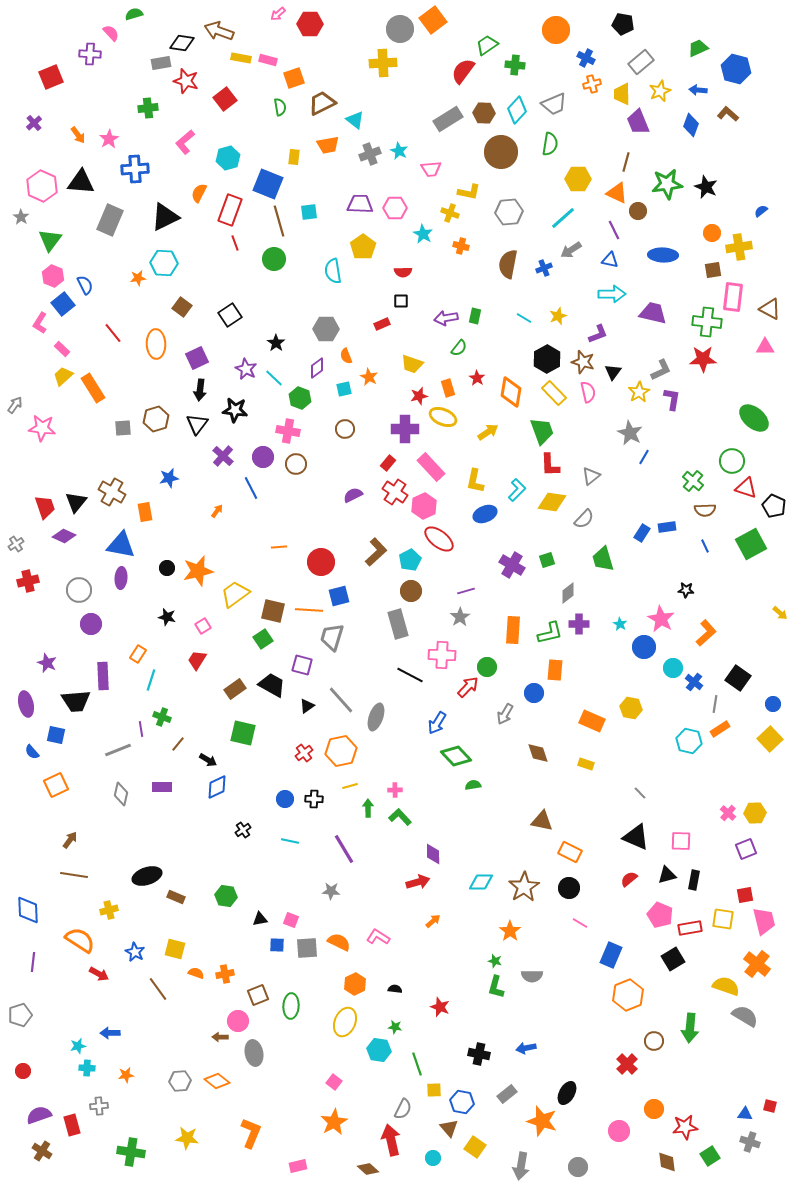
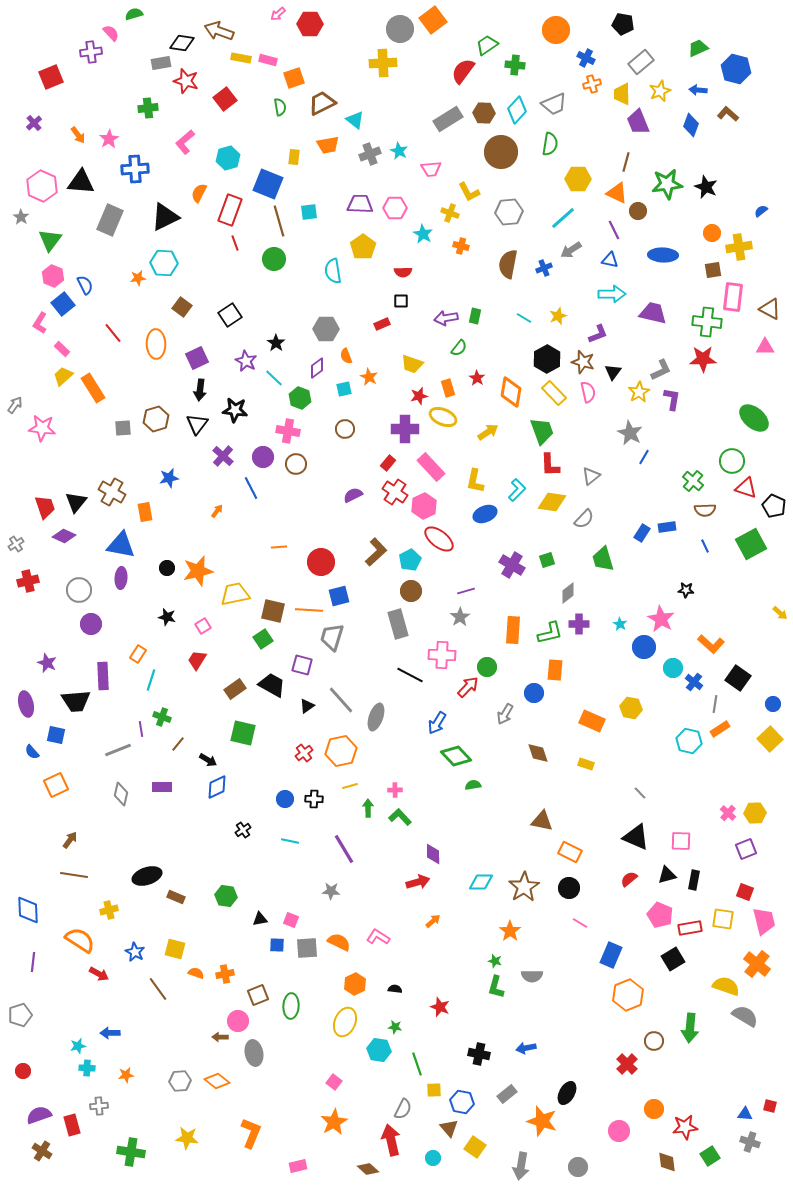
purple cross at (90, 54): moved 1 px right, 2 px up; rotated 10 degrees counterclockwise
yellow L-shape at (469, 192): rotated 50 degrees clockwise
purple star at (246, 369): moved 8 px up
yellow trapezoid at (235, 594): rotated 24 degrees clockwise
orange L-shape at (706, 633): moved 5 px right, 11 px down; rotated 84 degrees clockwise
red square at (745, 895): moved 3 px up; rotated 30 degrees clockwise
